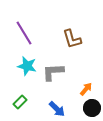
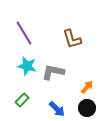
gray L-shape: rotated 15 degrees clockwise
orange arrow: moved 1 px right, 2 px up
green rectangle: moved 2 px right, 2 px up
black circle: moved 5 px left
